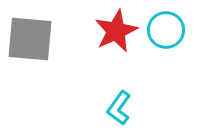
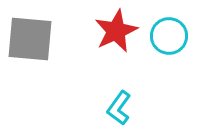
cyan circle: moved 3 px right, 6 px down
